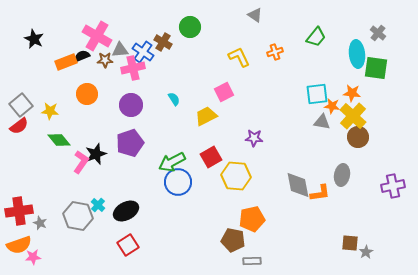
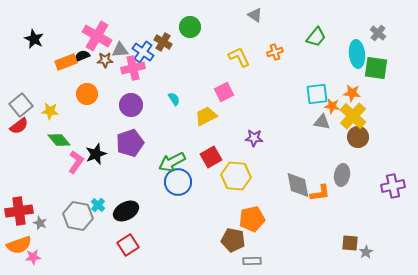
pink L-shape at (81, 162): moved 5 px left
